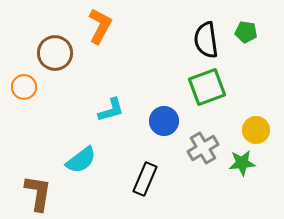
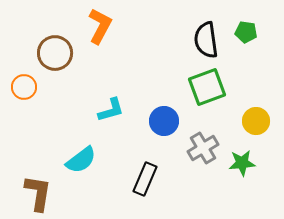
yellow circle: moved 9 px up
